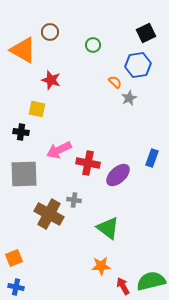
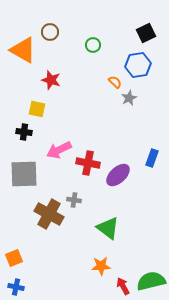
black cross: moved 3 px right
